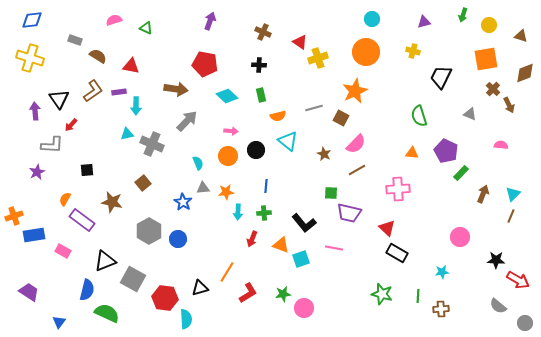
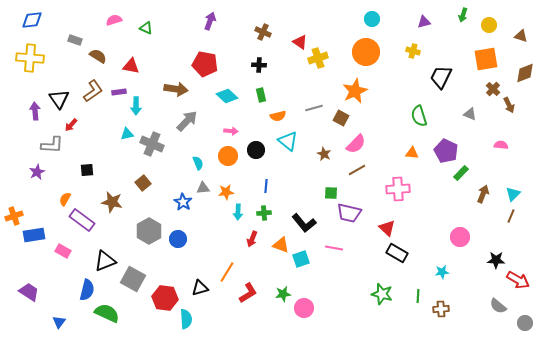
yellow cross at (30, 58): rotated 12 degrees counterclockwise
